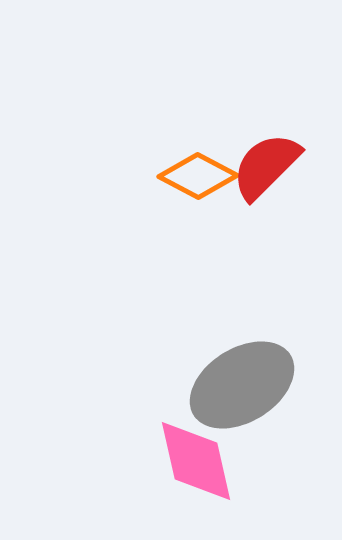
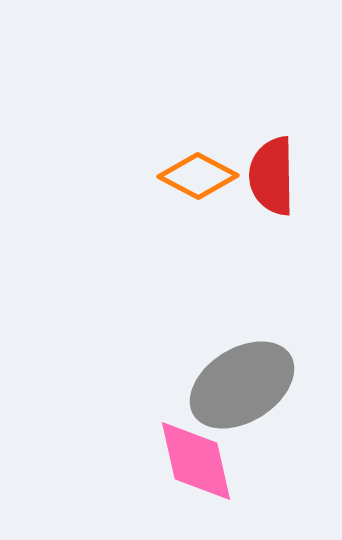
red semicircle: moved 6 px right, 10 px down; rotated 46 degrees counterclockwise
